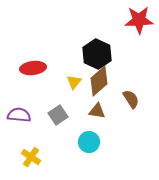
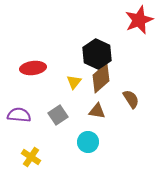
red star: rotated 20 degrees counterclockwise
brown diamond: moved 2 px right, 3 px up
cyan circle: moved 1 px left
